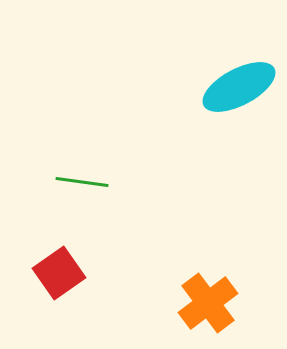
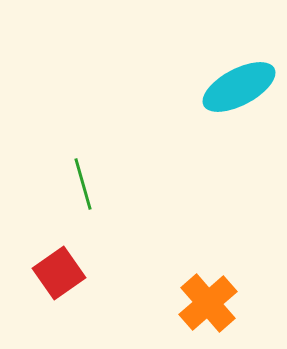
green line: moved 1 px right, 2 px down; rotated 66 degrees clockwise
orange cross: rotated 4 degrees counterclockwise
